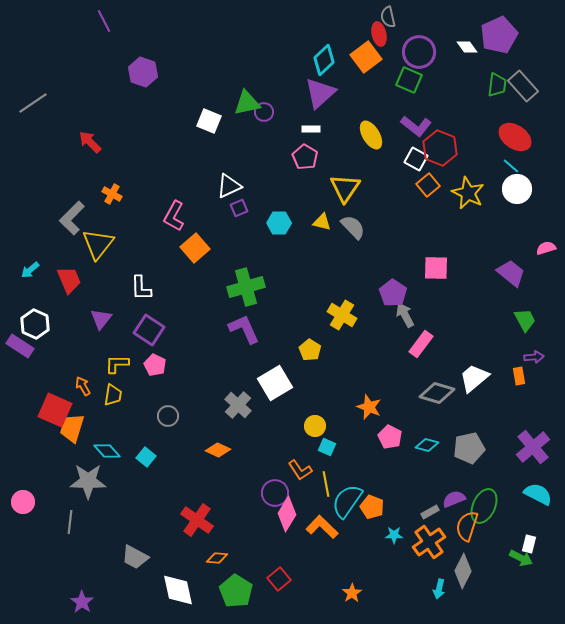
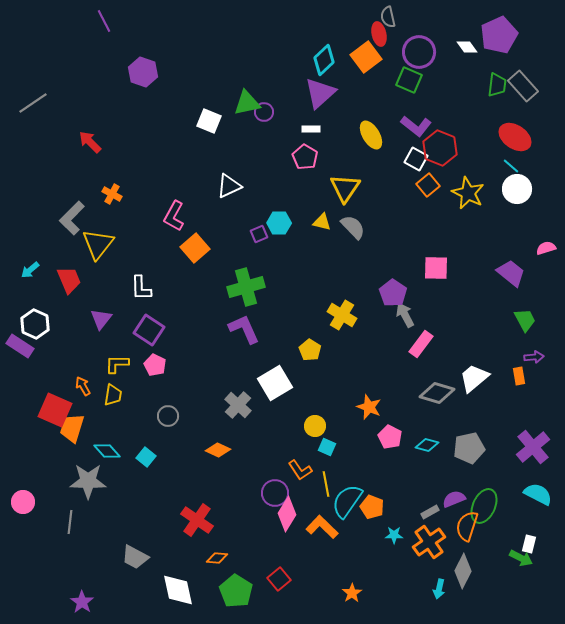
purple square at (239, 208): moved 20 px right, 26 px down
